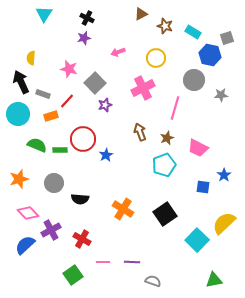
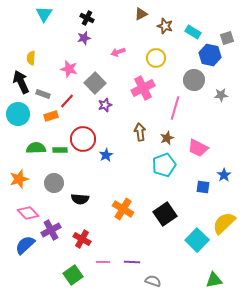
brown arrow at (140, 132): rotated 12 degrees clockwise
green semicircle at (37, 145): moved 1 px left, 3 px down; rotated 24 degrees counterclockwise
